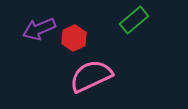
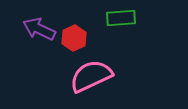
green rectangle: moved 13 px left, 2 px up; rotated 36 degrees clockwise
purple arrow: rotated 48 degrees clockwise
